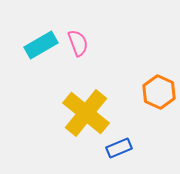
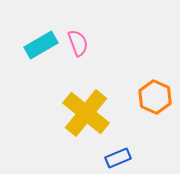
orange hexagon: moved 4 px left, 5 px down
blue rectangle: moved 1 px left, 10 px down
